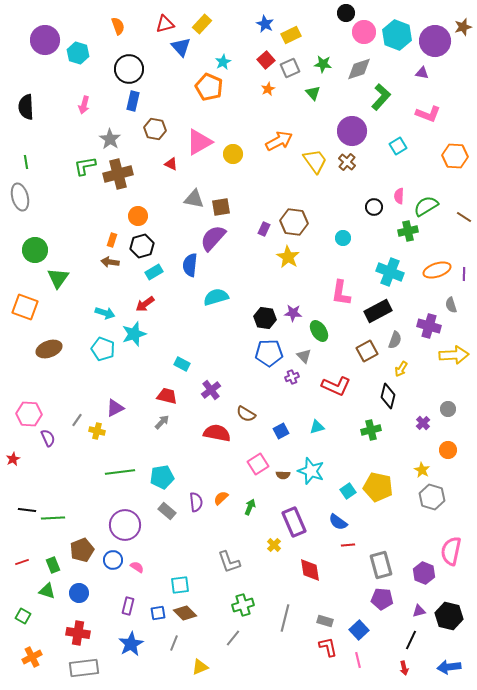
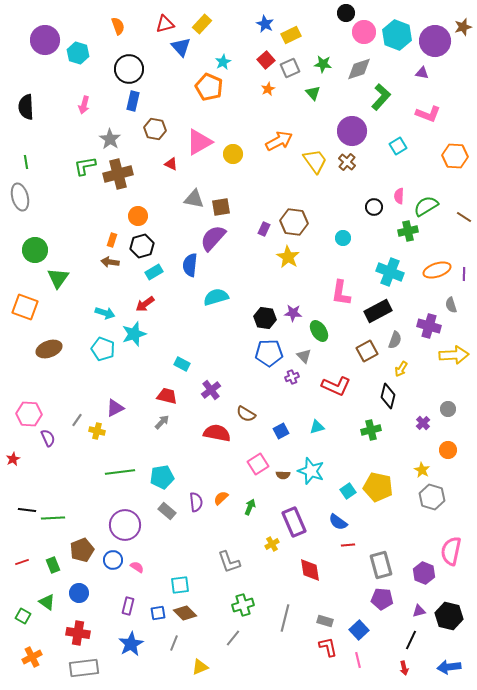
yellow cross at (274, 545): moved 2 px left, 1 px up; rotated 16 degrees clockwise
green triangle at (47, 591): moved 11 px down; rotated 18 degrees clockwise
